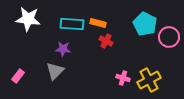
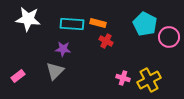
pink rectangle: rotated 16 degrees clockwise
